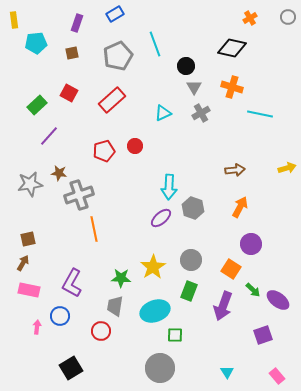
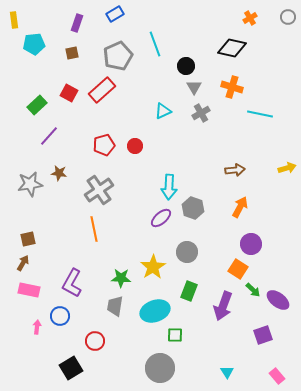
cyan pentagon at (36, 43): moved 2 px left, 1 px down
red rectangle at (112, 100): moved 10 px left, 10 px up
cyan triangle at (163, 113): moved 2 px up
red pentagon at (104, 151): moved 6 px up
gray cross at (79, 195): moved 20 px right, 5 px up; rotated 16 degrees counterclockwise
gray circle at (191, 260): moved 4 px left, 8 px up
orange square at (231, 269): moved 7 px right
red circle at (101, 331): moved 6 px left, 10 px down
